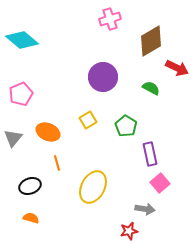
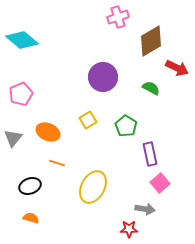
pink cross: moved 8 px right, 2 px up
orange line: rotated 56 degrees counterclockwise
red star: moved 2 px up; rotated 12 degrees clockwise
